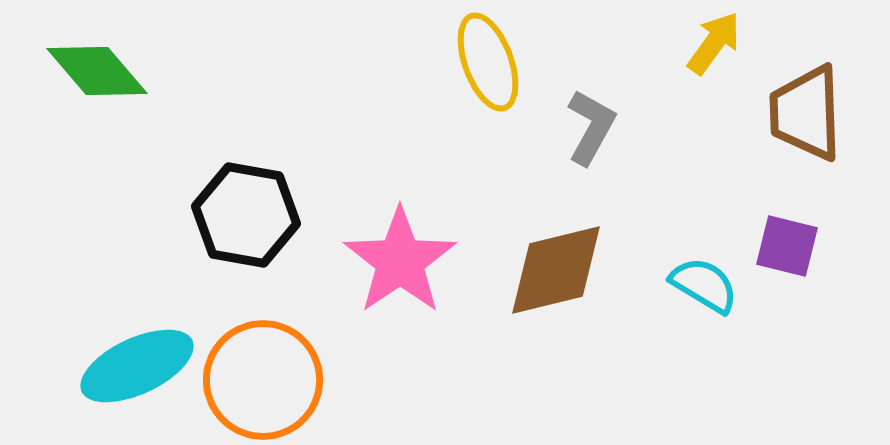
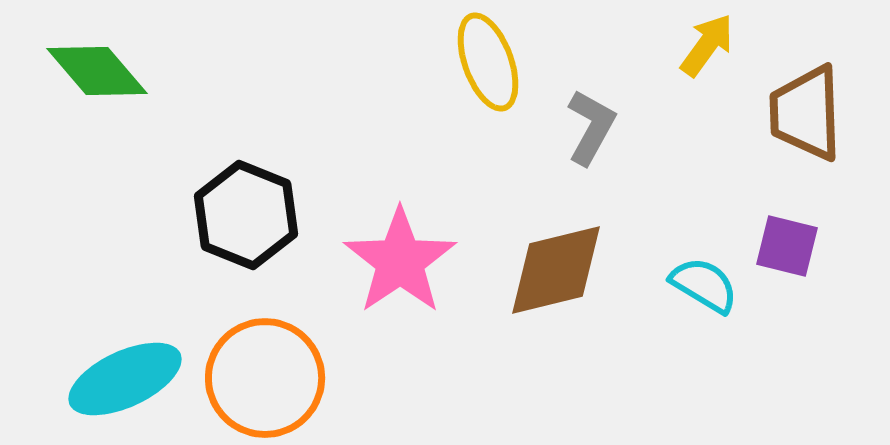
yellow arrow: moved 7 px left, 2 px down
black hexagon: rotated 12 degrees clockwise
cyan ellipse: moved 12 px left, 13 px down
orange circle: moved 2 px right, 2 px up
